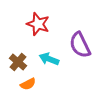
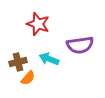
purple semicircle: rotated 72 degrees counterclockwise
brown cross: rotated 36 degrees clockwise
orange semicircle: moved 6 px up; rotated 21 degrees counterclockwise
